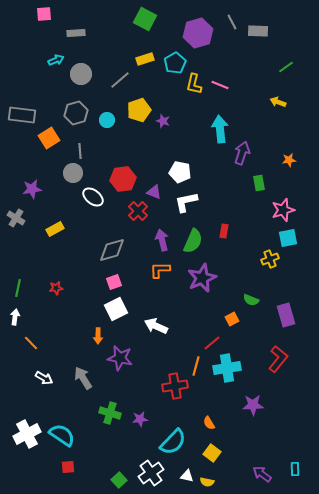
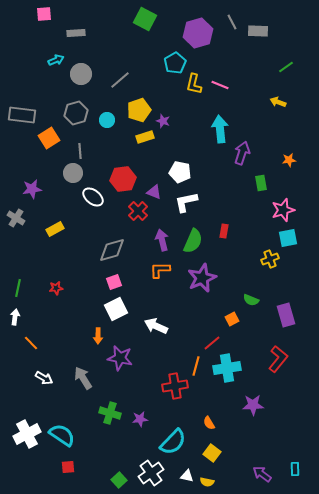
yellow rectangle at (145, 59): moved 78 px down
green rectangle at (259, 183): moved 2 px right
